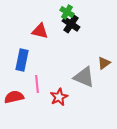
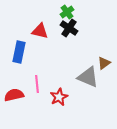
green cross: rotated 24 degrees clockwise
black cross: moved 2 px left, 4 px down
blue rectangle: moved 3 px left, 8 px up
gray triangle: moved 4 px right
red semicircle: moved 2 px up
